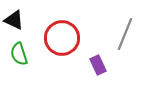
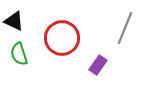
black triangle: moved 1 px down
gray line: moved 6 px up
purple rectangle: rotated 60 degrees clockwise
